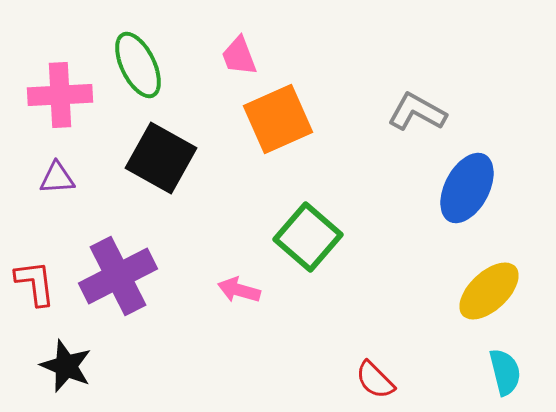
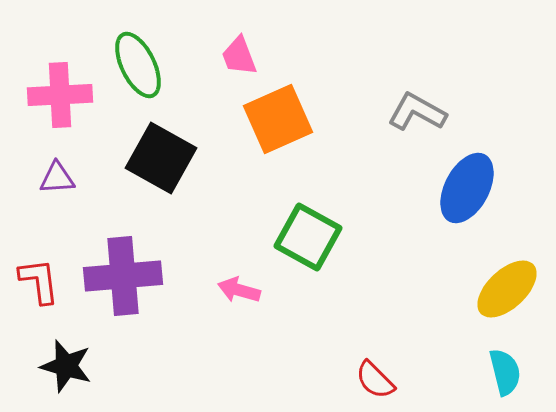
green square: rotated 12 degrees counterclockwise
purple cross: moved 5 px right; rotated 22 degrees clockwise
red L-shape: moved 4 px right, 2 px up
yellow ellipse: moved 18 px right, 2 px up
black star: rotated 6 degrees counterclockwise
